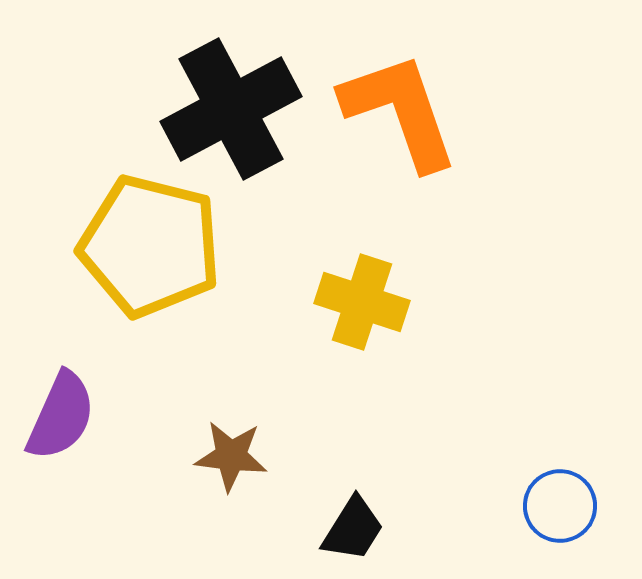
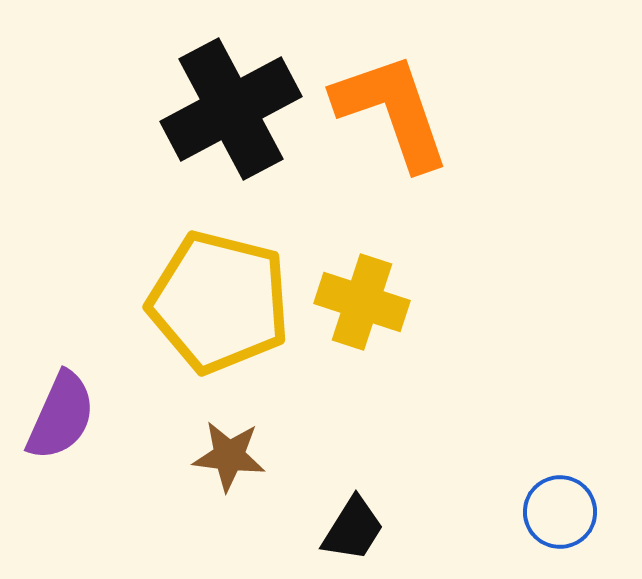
orange L-shape: moved 8 px left
yellow pentagon: moved 69 px right, 56 px down
brown star: moved 2 px left
blue circle: moved 6 px down
